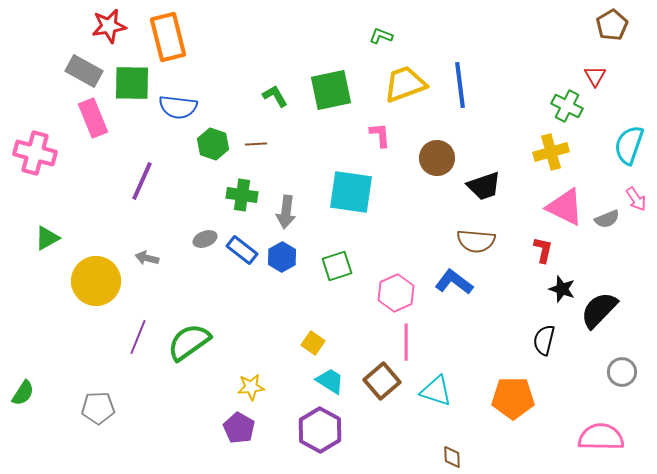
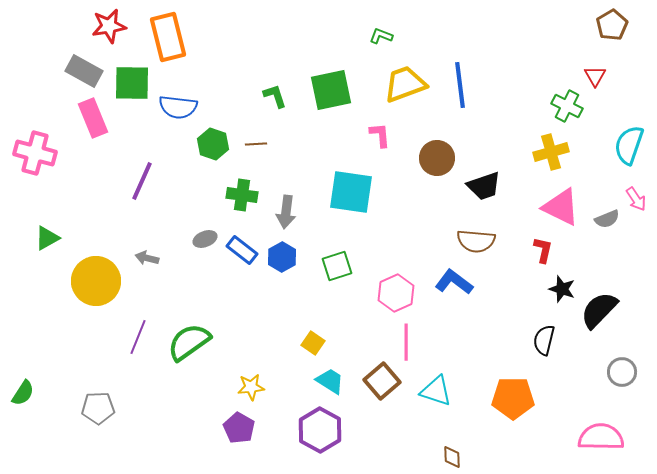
green L-shape at (275, 96): rotated 12 degrees clockwise
pink triangle at (565, 207): moved 4 px left
